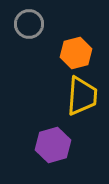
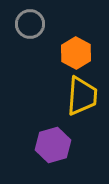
gray circle: moved 1 px right
orange hexagon: rotated 16 degrees counterclockwise
